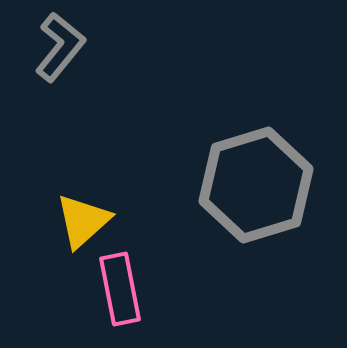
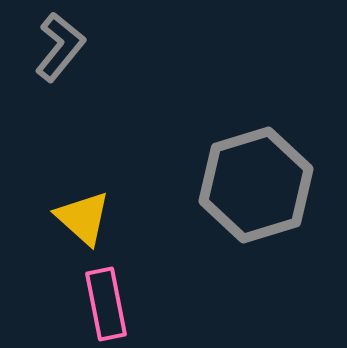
yellow triangle: moved 3 px up; rotated 36 degrees counterclockwise
pink rectangle: moved 14 px left, 15 px down
